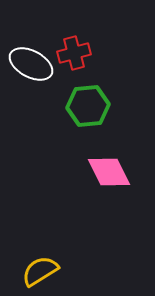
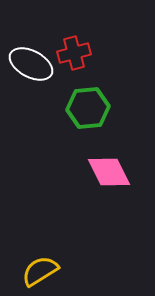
green hexagon: moved 2 px down
